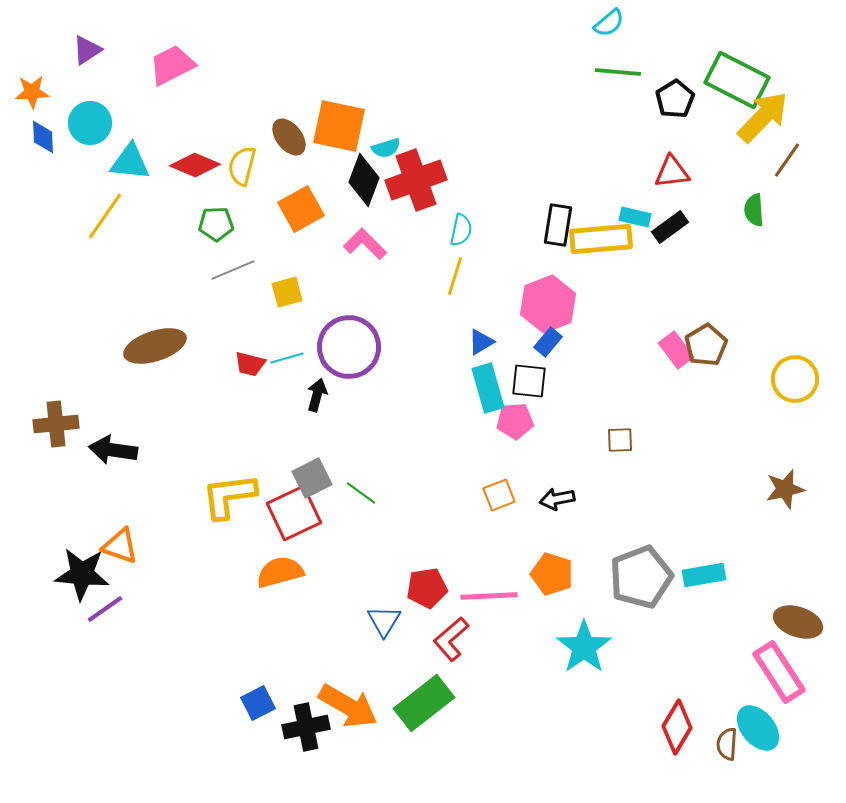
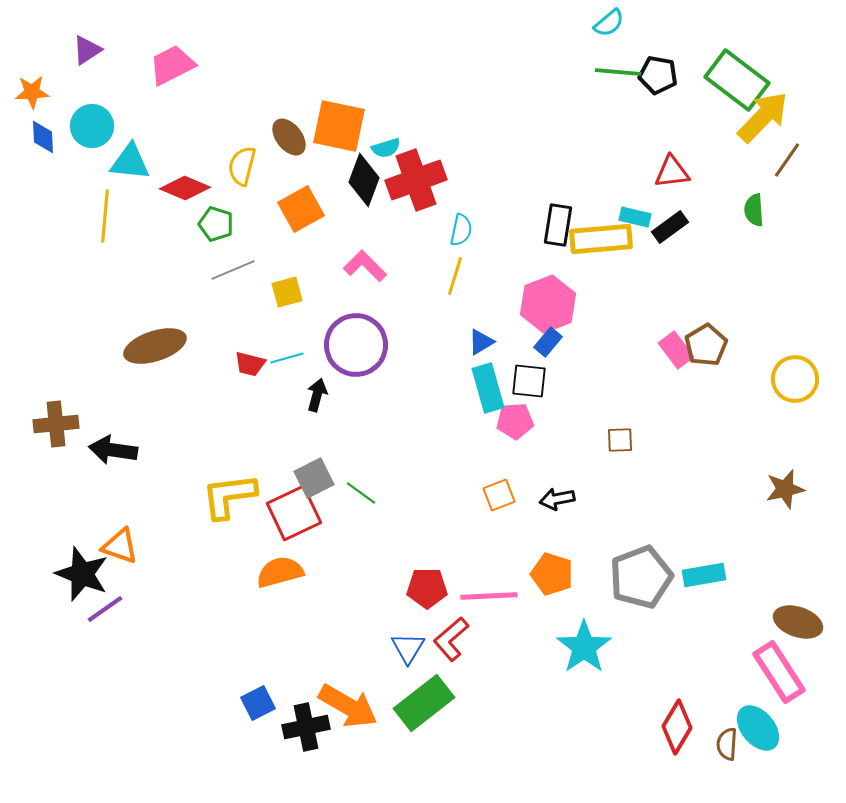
green rectangle at (737, 80): rotated 10 degrees clockwise
black pentagon at (675, 99): moved 17 px left, 24 px up; rotated 30 degrees counterclockwise
cyan circle at (90, 123): moved 2 px right, 3 px down
red diamond at (195, 165): moved 10 px left, 23 px down
yellow line at (105, 216): rotated 30 degrees counterclockwise
green pentagon at (216, 224): rotated 20 degrees clockwise
pink L-shape at (365, 244): moved 22 px down
purple circle at (349, 347): moved 7 px right, 2 px up
gray square at (312, 478): moved 2 px right
black star at (82, 574): rotated 16 degrees clockwise
red pentagon at (427, 588): rotated 9 degrees clockwise
blue triangle at (384, 621): moved 24 px right, 27 px down
